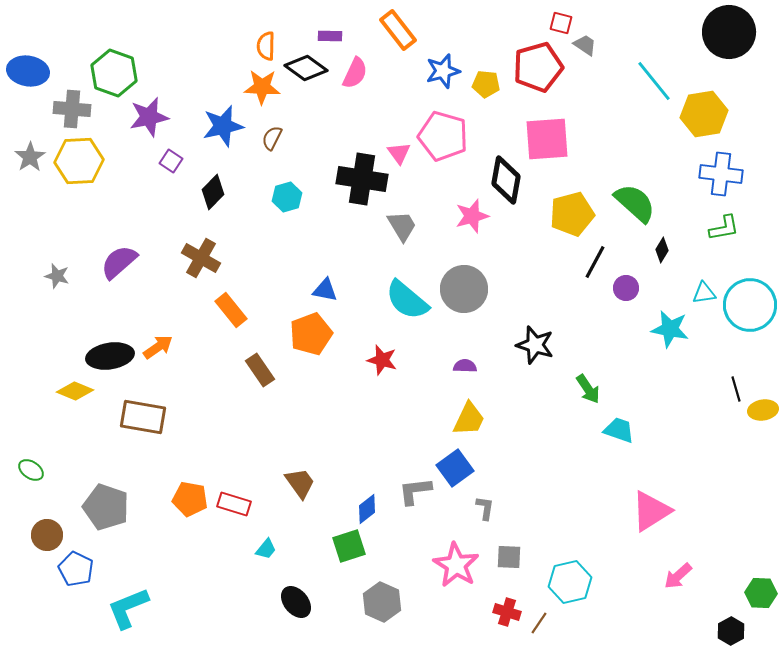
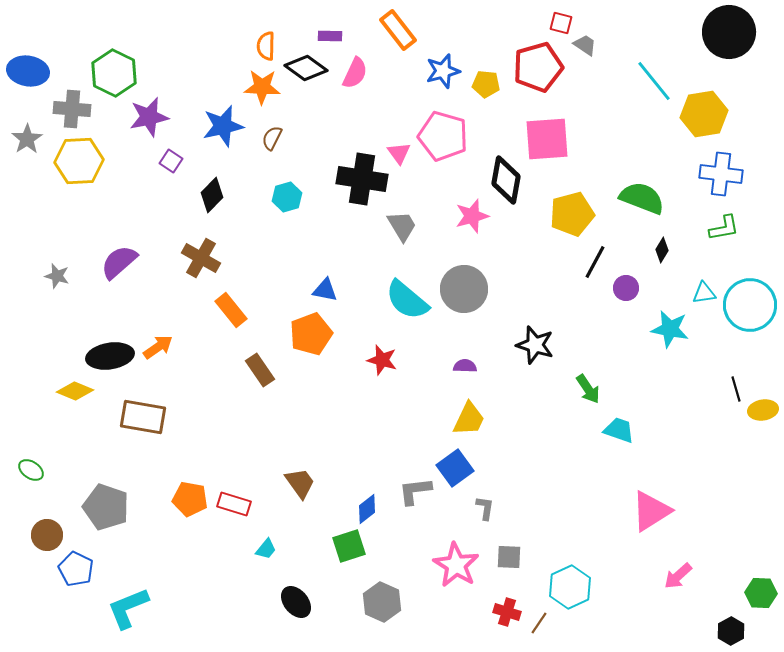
green hexagon at (114, 73): rotated 6 degrees clockwise
gray star at (30, 157): moved 3 px left, 18 px up
black diamond at (213, 192): moved 1 px left, 3 px down
green semicircle at (635, 203): moved 7 px right, 5 px up; rotated 21 degrees counterclockwise
cyan hexagon at (570, 582): moved 5 px down; rotated 12 degrees counterclockwise
